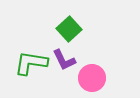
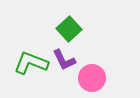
green L-shape: rotated 12 degrees clockwise
